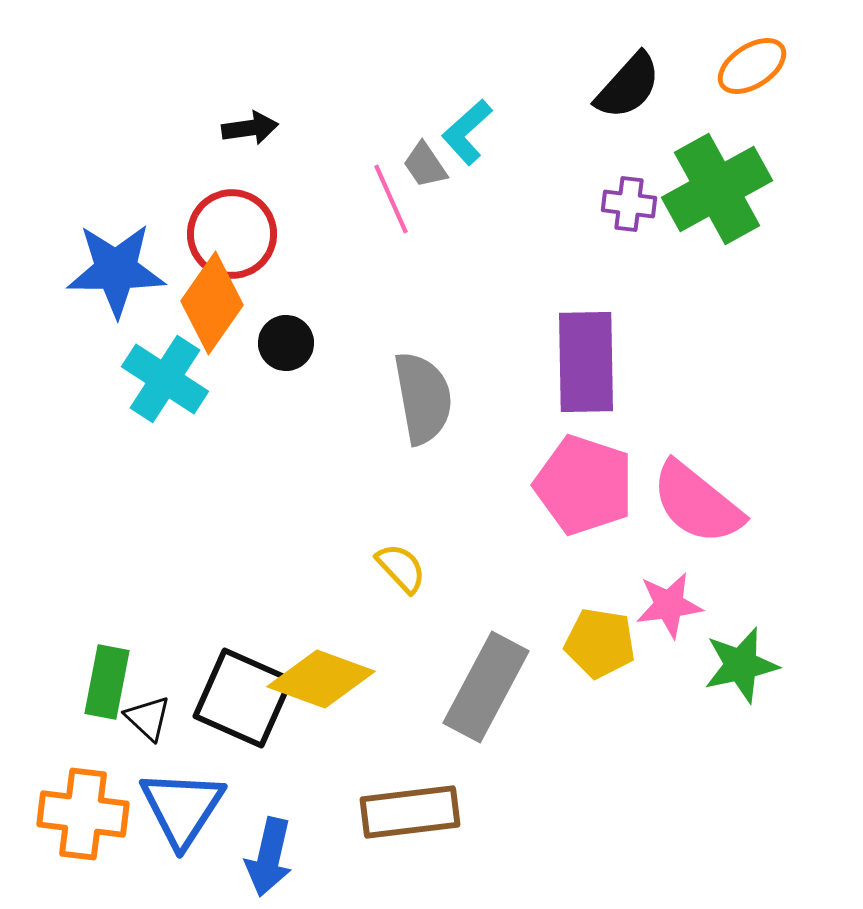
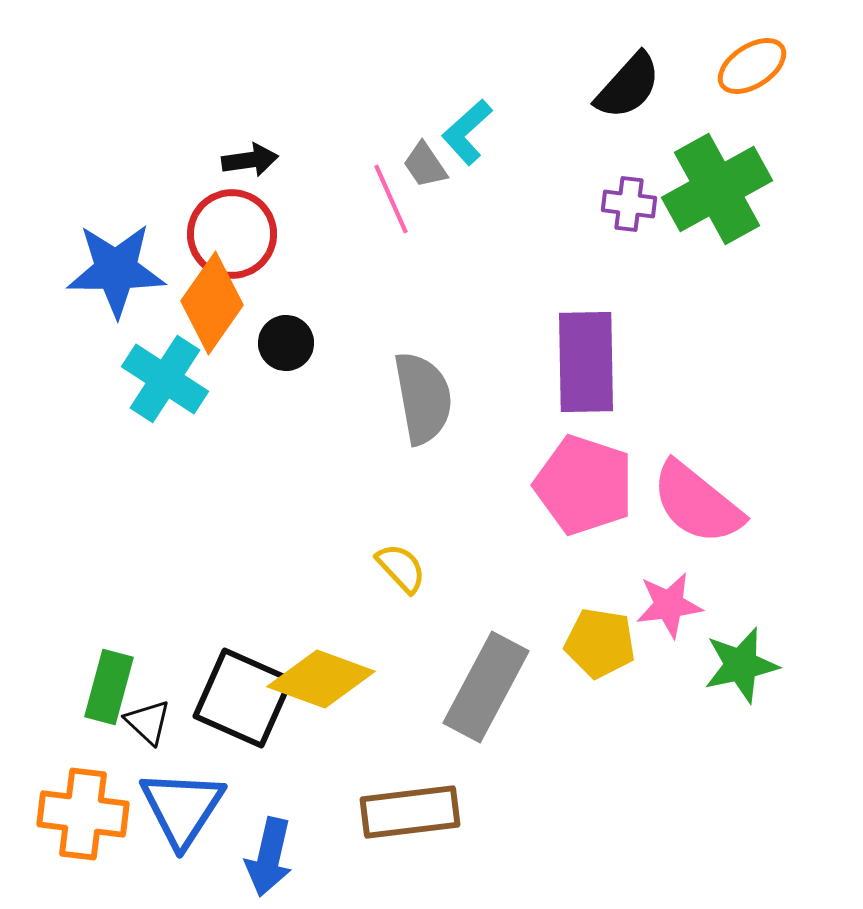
black arrow: moved 32 px down
green rectangle: moved 2 px right, 5 px down; rotated 4 degrees clockwise
black triangle: moved 4 px down
